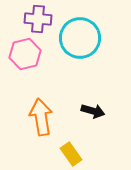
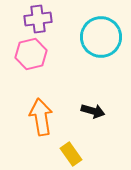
purple cross: rotated 12 degrees counterclockwise
cyan circle: moved 21 px right, 1 px up
pink hexagon: moved 6 px right
